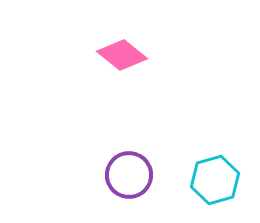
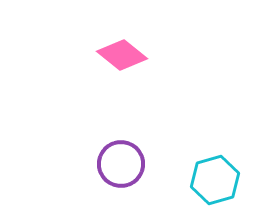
purple circle: moved 8 px left, 11 px up
